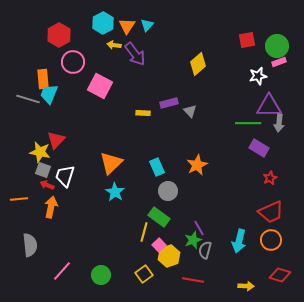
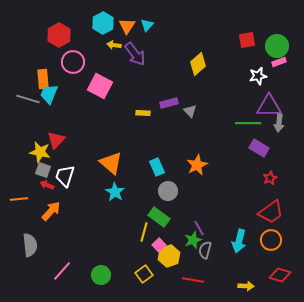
orange triangle at (111, 163): rotated 35 degrees counterclockwise
orange arrow at (51, 207): moved 4 px down; rotated 30 degrees clockwise
red trapezoid at (271, 212): rotated 12 degrees counterclockwise
